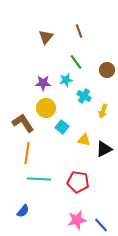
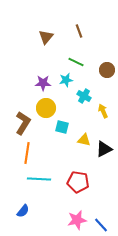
green line: rotated 28 degrees counterclockwise
yellow arrow: rotated 136 degrees clockwise
brown L-shape: rotated 65 degrees clockwise
cyan square: rotated 24 degrees counterclockwise
